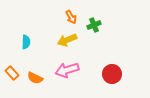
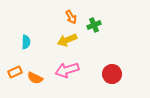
orange rectangle: moved 3 px right, 1 px up; rotated 72 degrees counterclockwise
